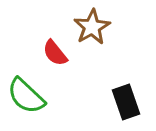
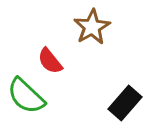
red semicircle: moved 5 px left, 8 px down
black rectangle: moved 1 px left, 1 px down; rotated 60 degrees clockwise
